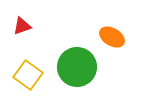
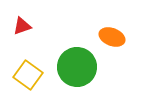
orange ellipse: rotated 10 degrees counterclockwise
